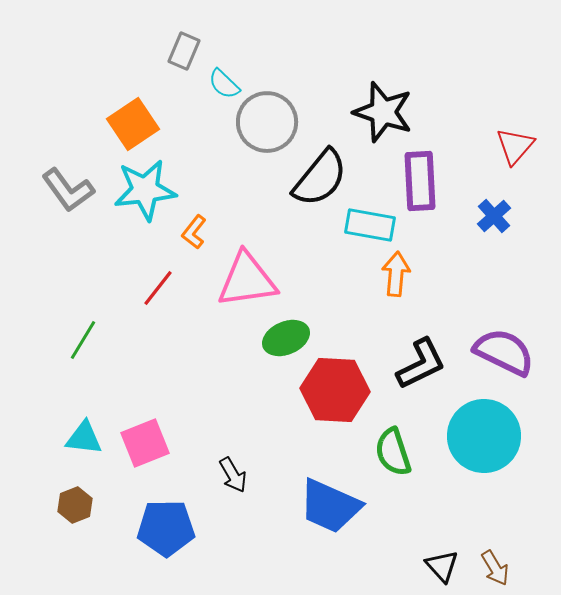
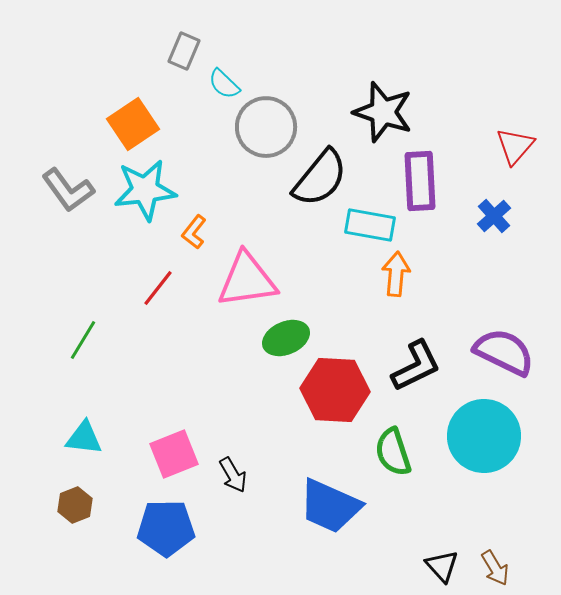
gray circle: moved 1 px left, 5 px down
black L-shape: moved 5 px left, 2 px down
pink square: moved 29 px right, 11 px down
